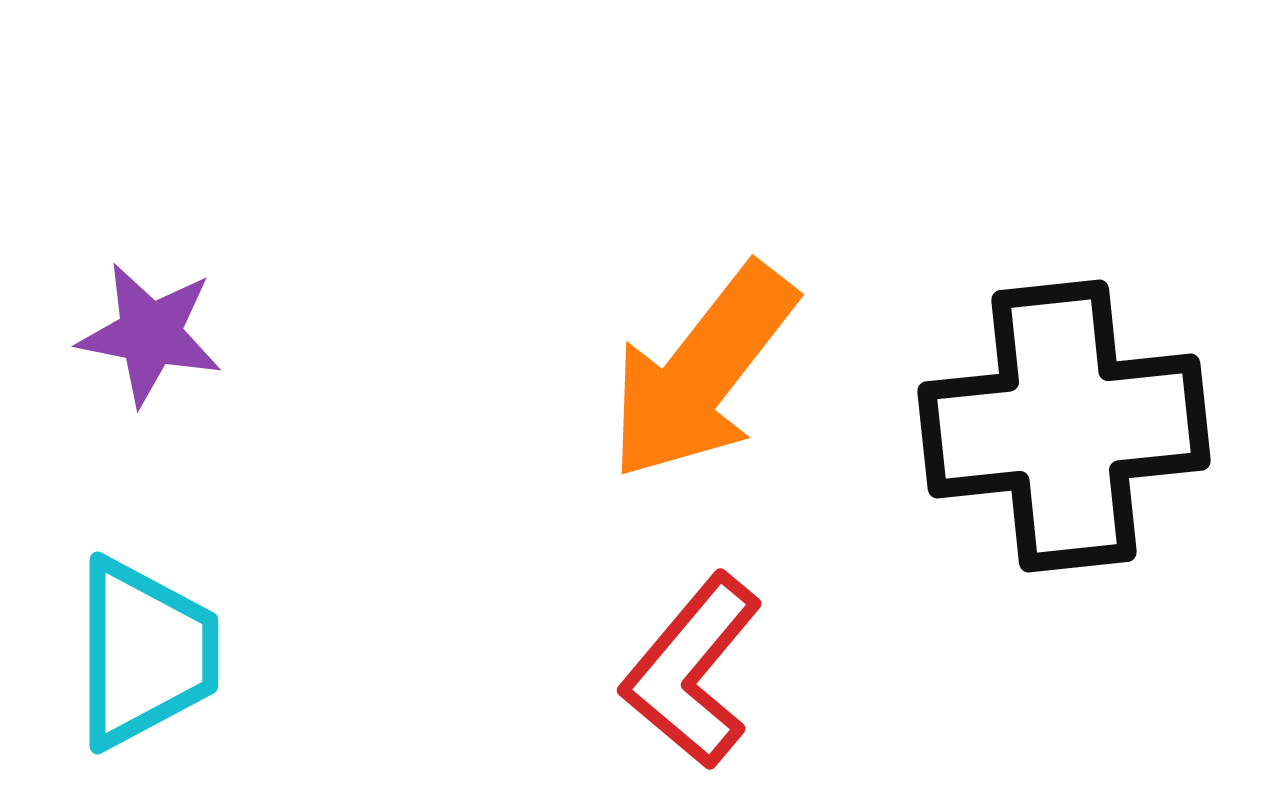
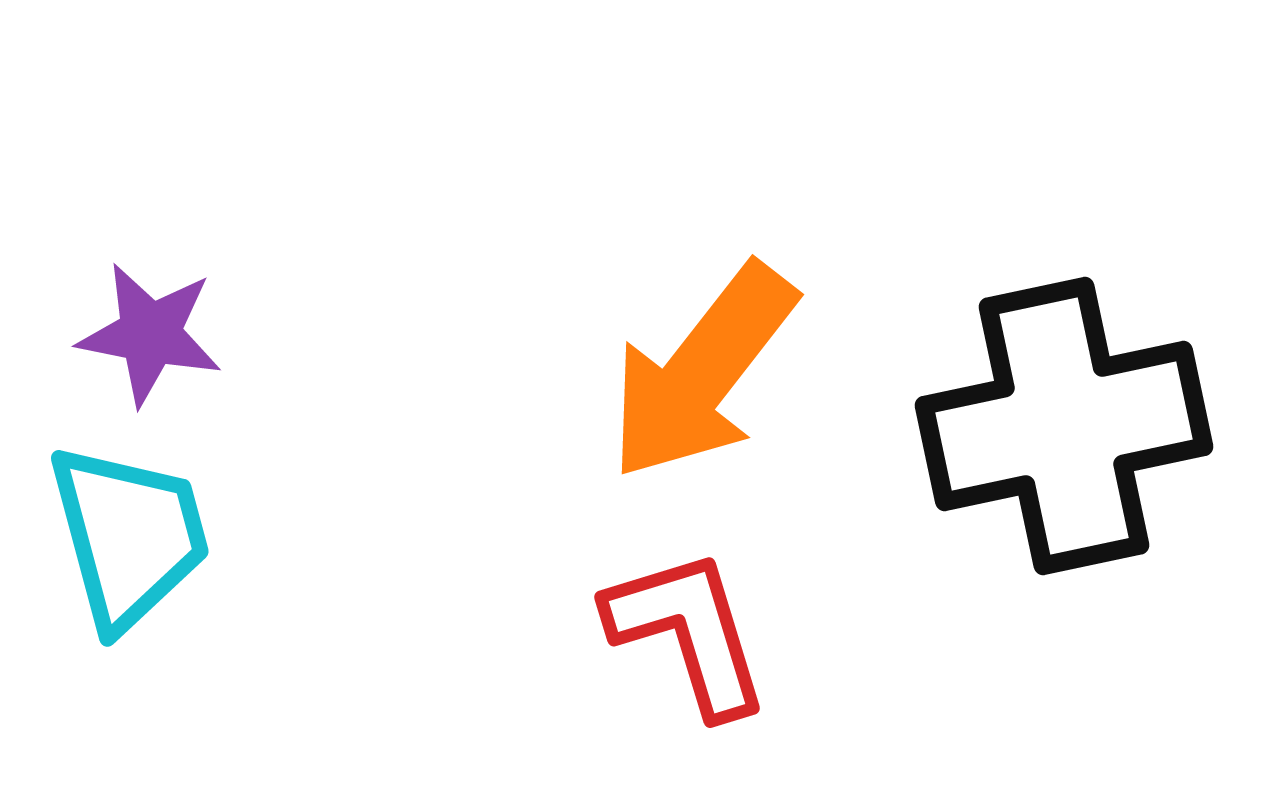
black cross: rotated 6 degrees counterclockwise
cyan trapezoid: moved 16 px left, 117 px up; rotated 15 degrees counterclockwise
red L-shape: moved 4 px left, 39 px up; rotated 123 degrees clockwise
